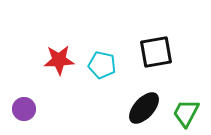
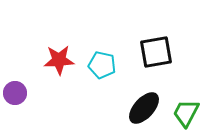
purple circle: moved 9 px left, 16 px up
